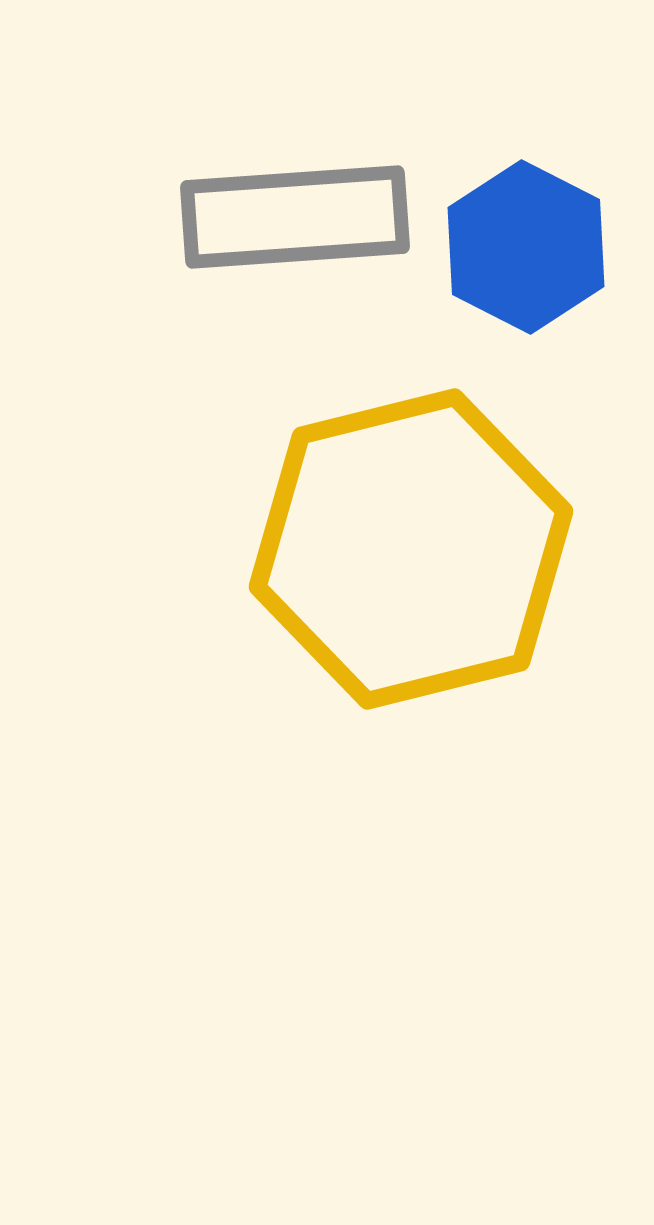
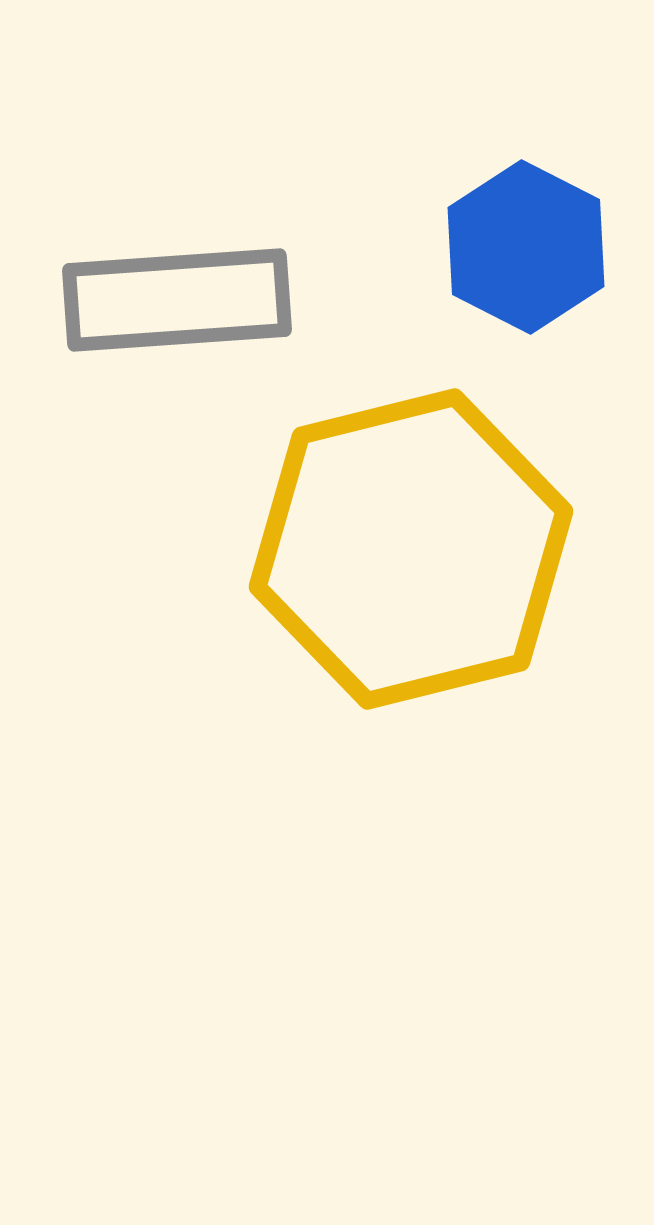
gray rectangle: moved 118 px left, 83 px down
